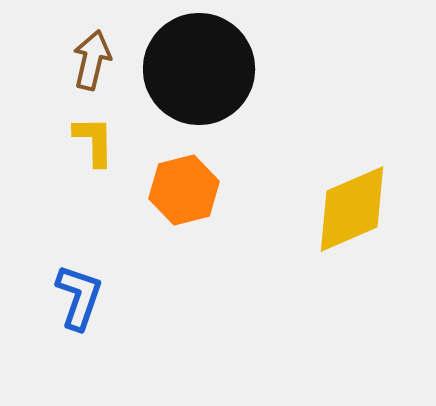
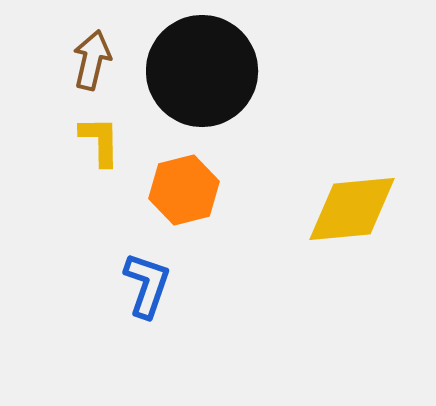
black circle: moved 3 px right, 2 px down
yellow L-shape: moved 6 px right
yellow diamond: rotated 18 degrees clockwise
blue L-shape: moved 68 px right, 12 px up
